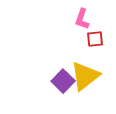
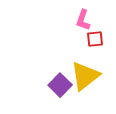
pink L-shape: moved 1 px right, 1 px down
purple square: moved 3 px left, 4 px down
